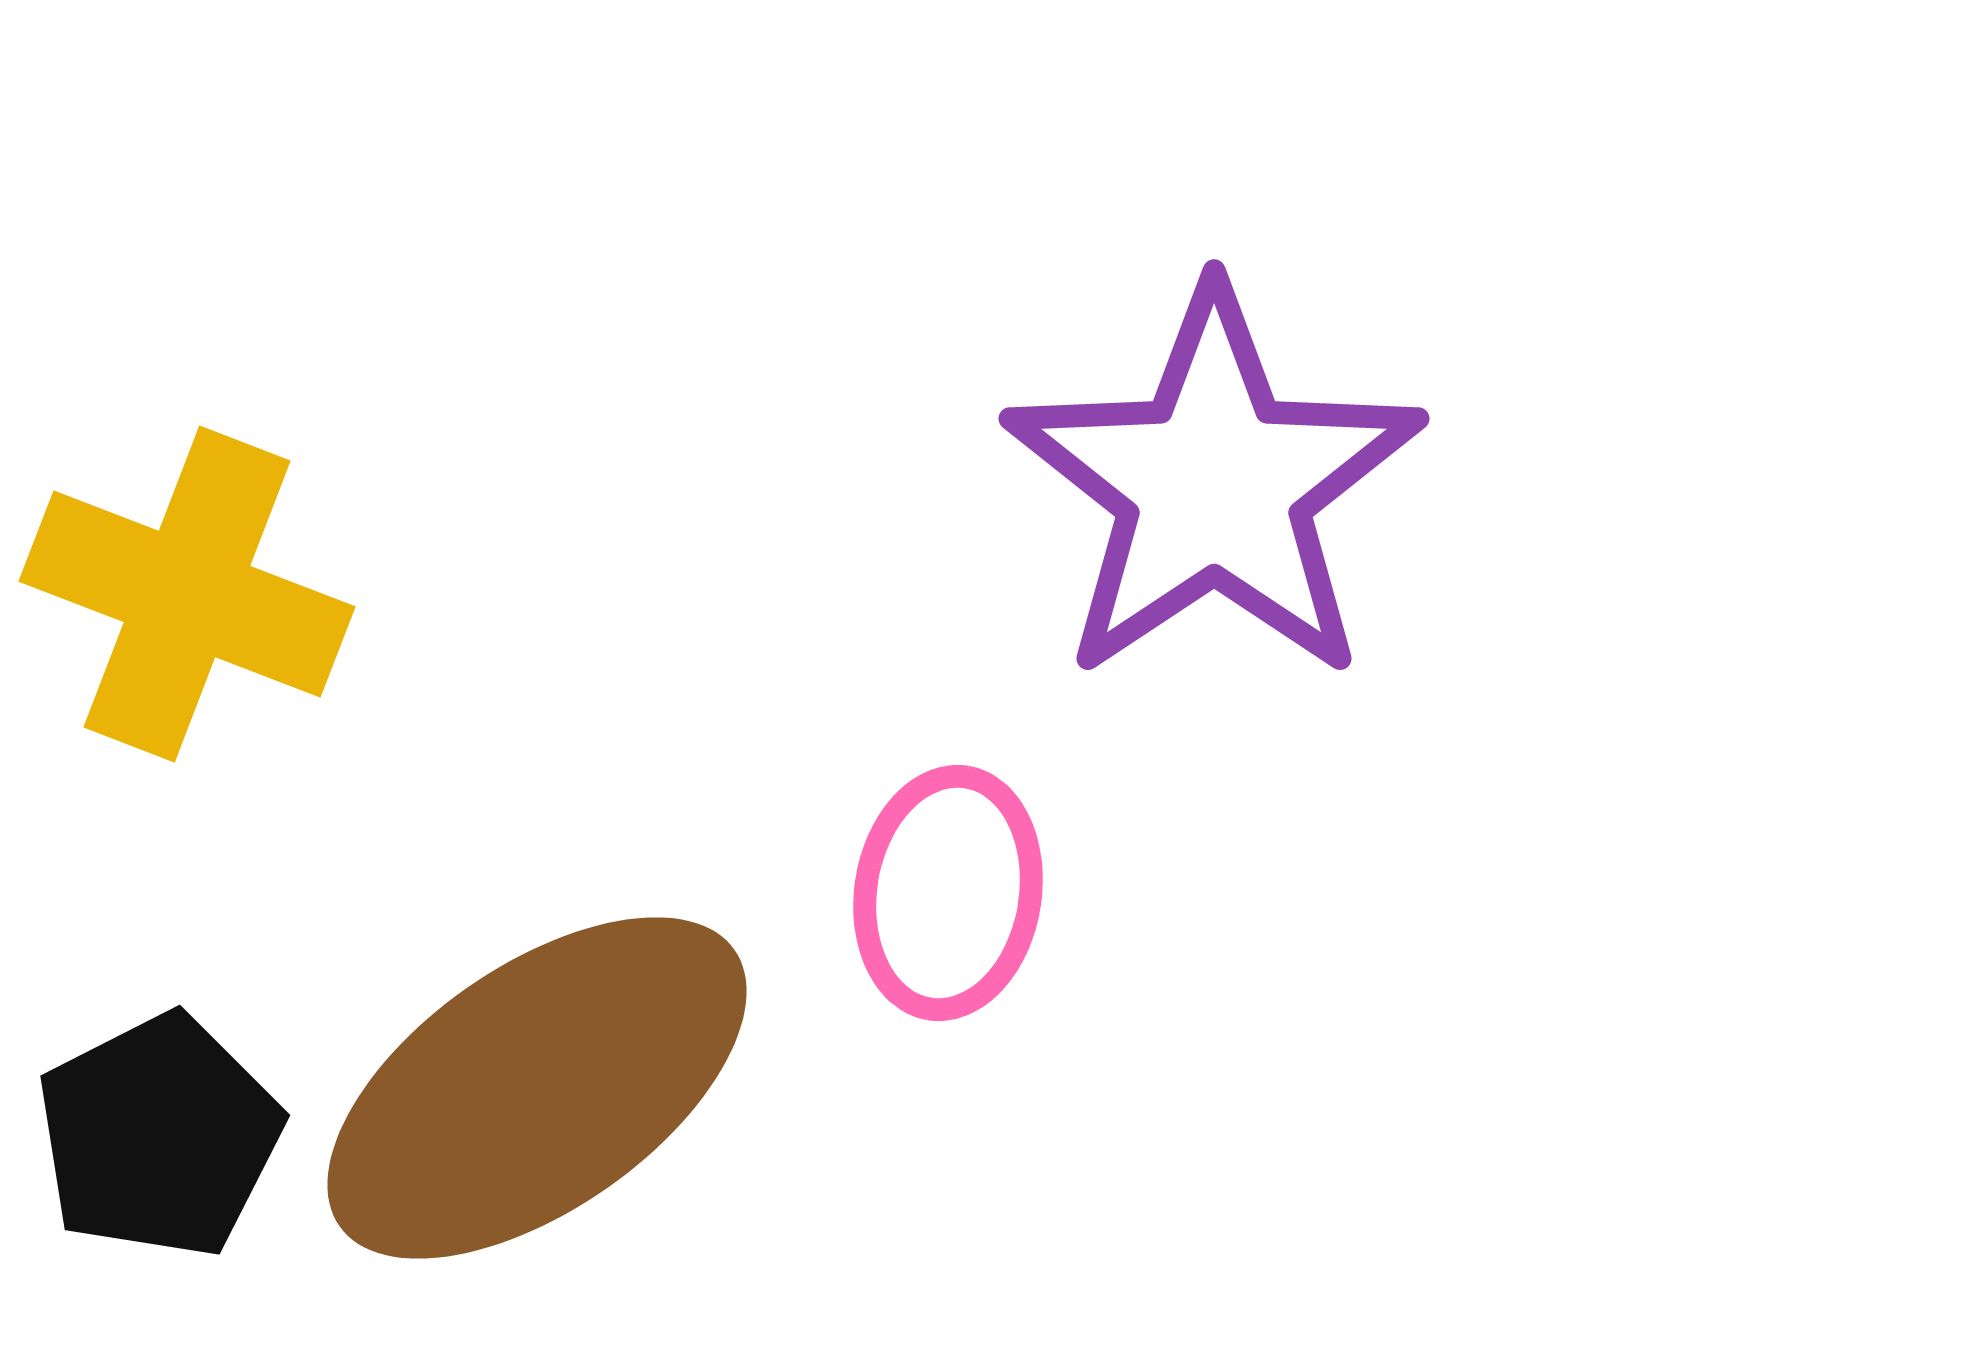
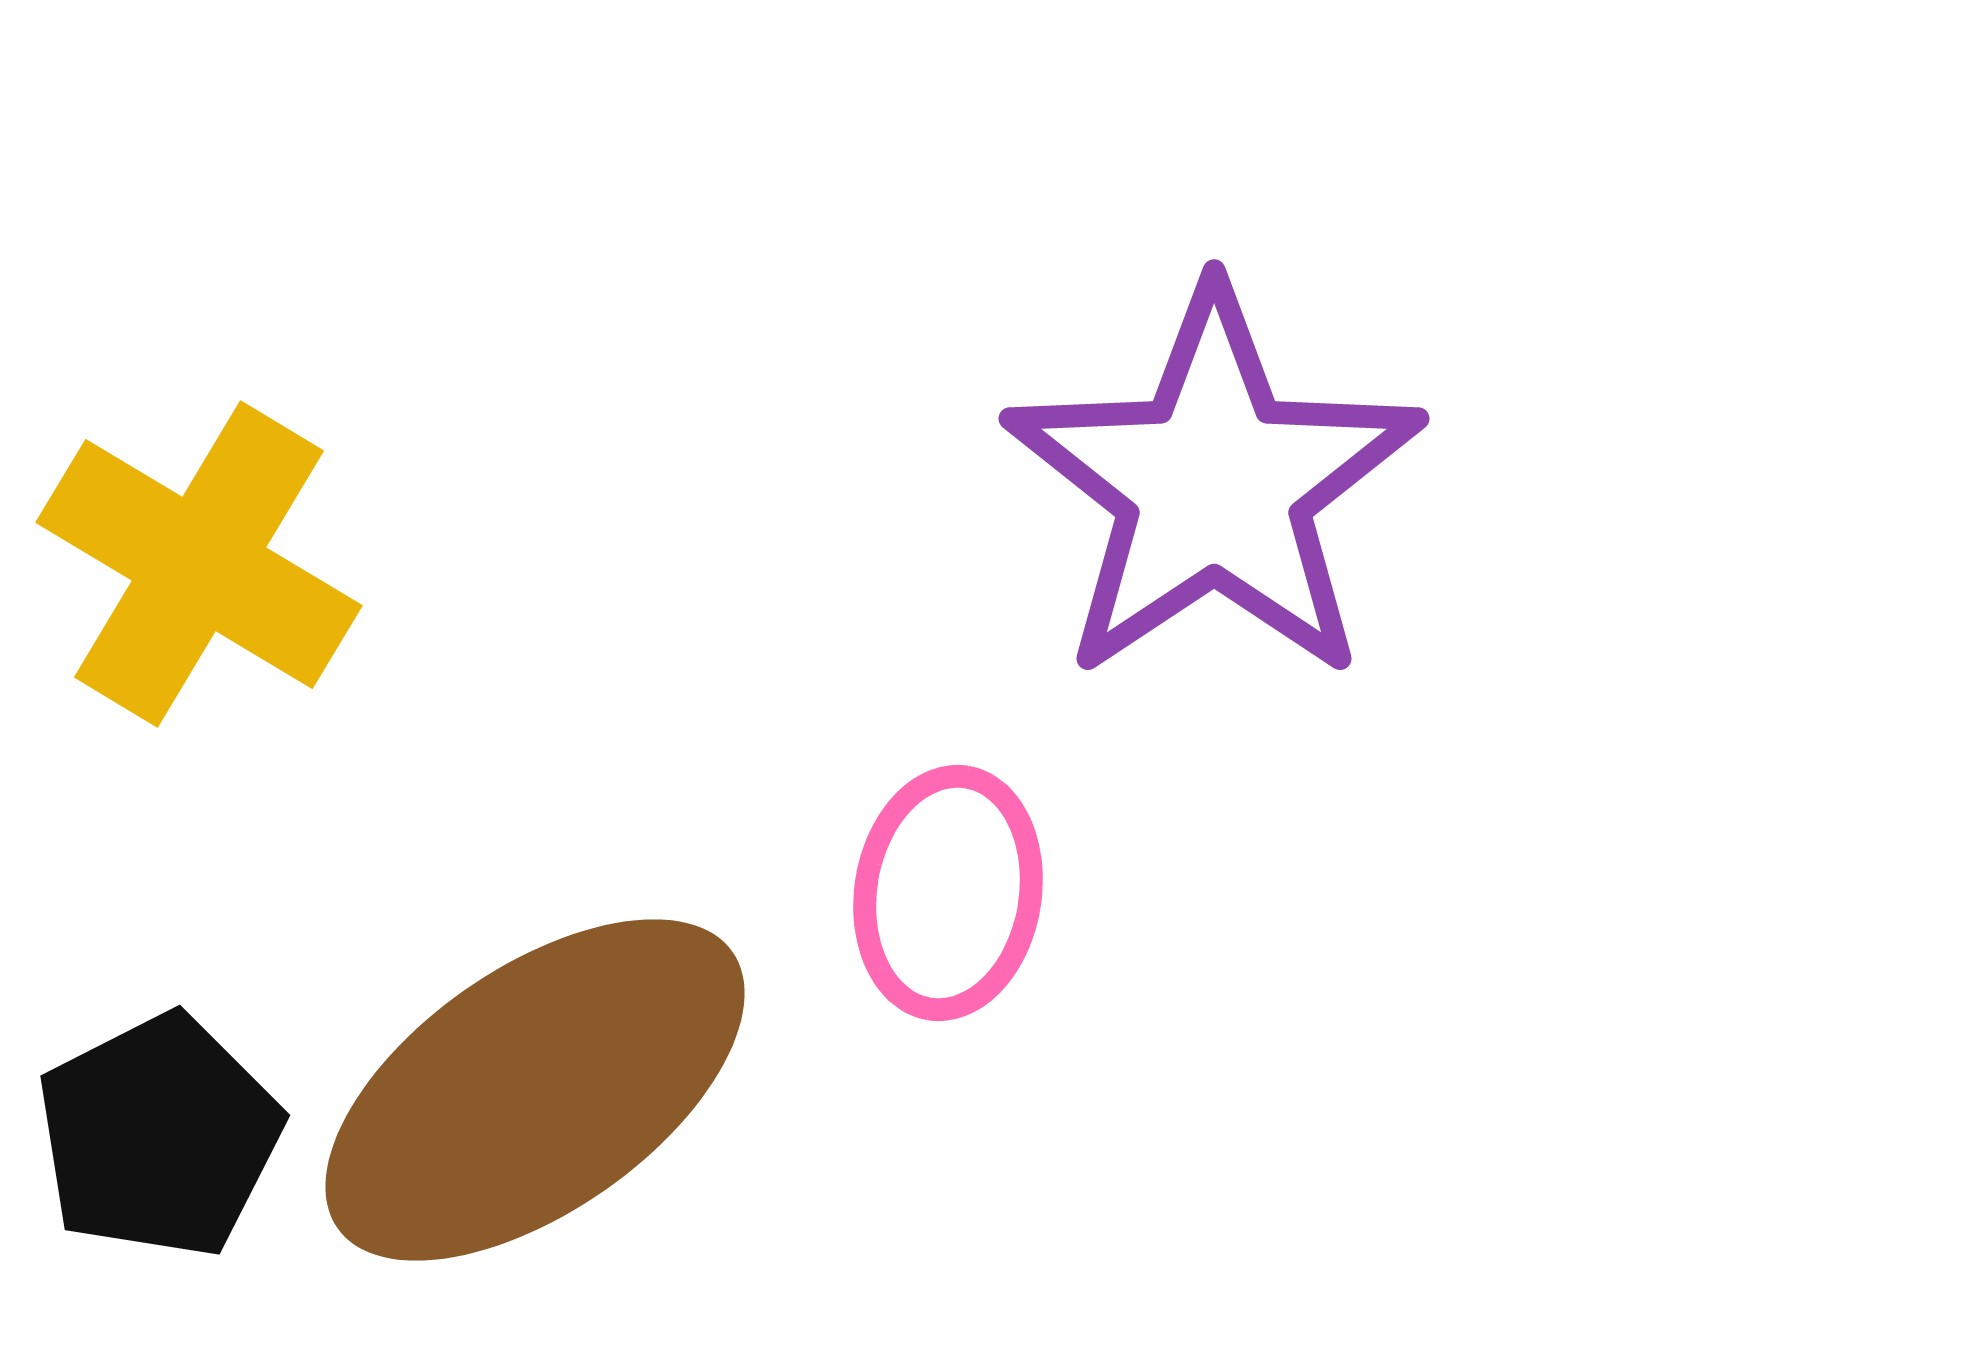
yellow cross: moved 12 px right, 30 px up; rotated 10 degrees clockwise
brown ellipse: moved 2 px left, 2 px down
